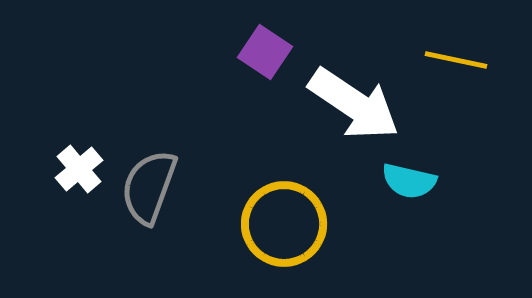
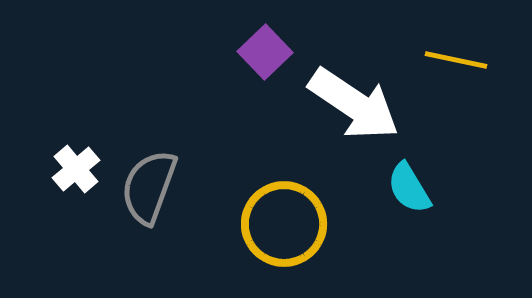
purple square: rotated 12 degrees clockwise
white cross: moved 3 px left
cyan semicircle: moved 7 px down; rotated 46 degrees clockwise
